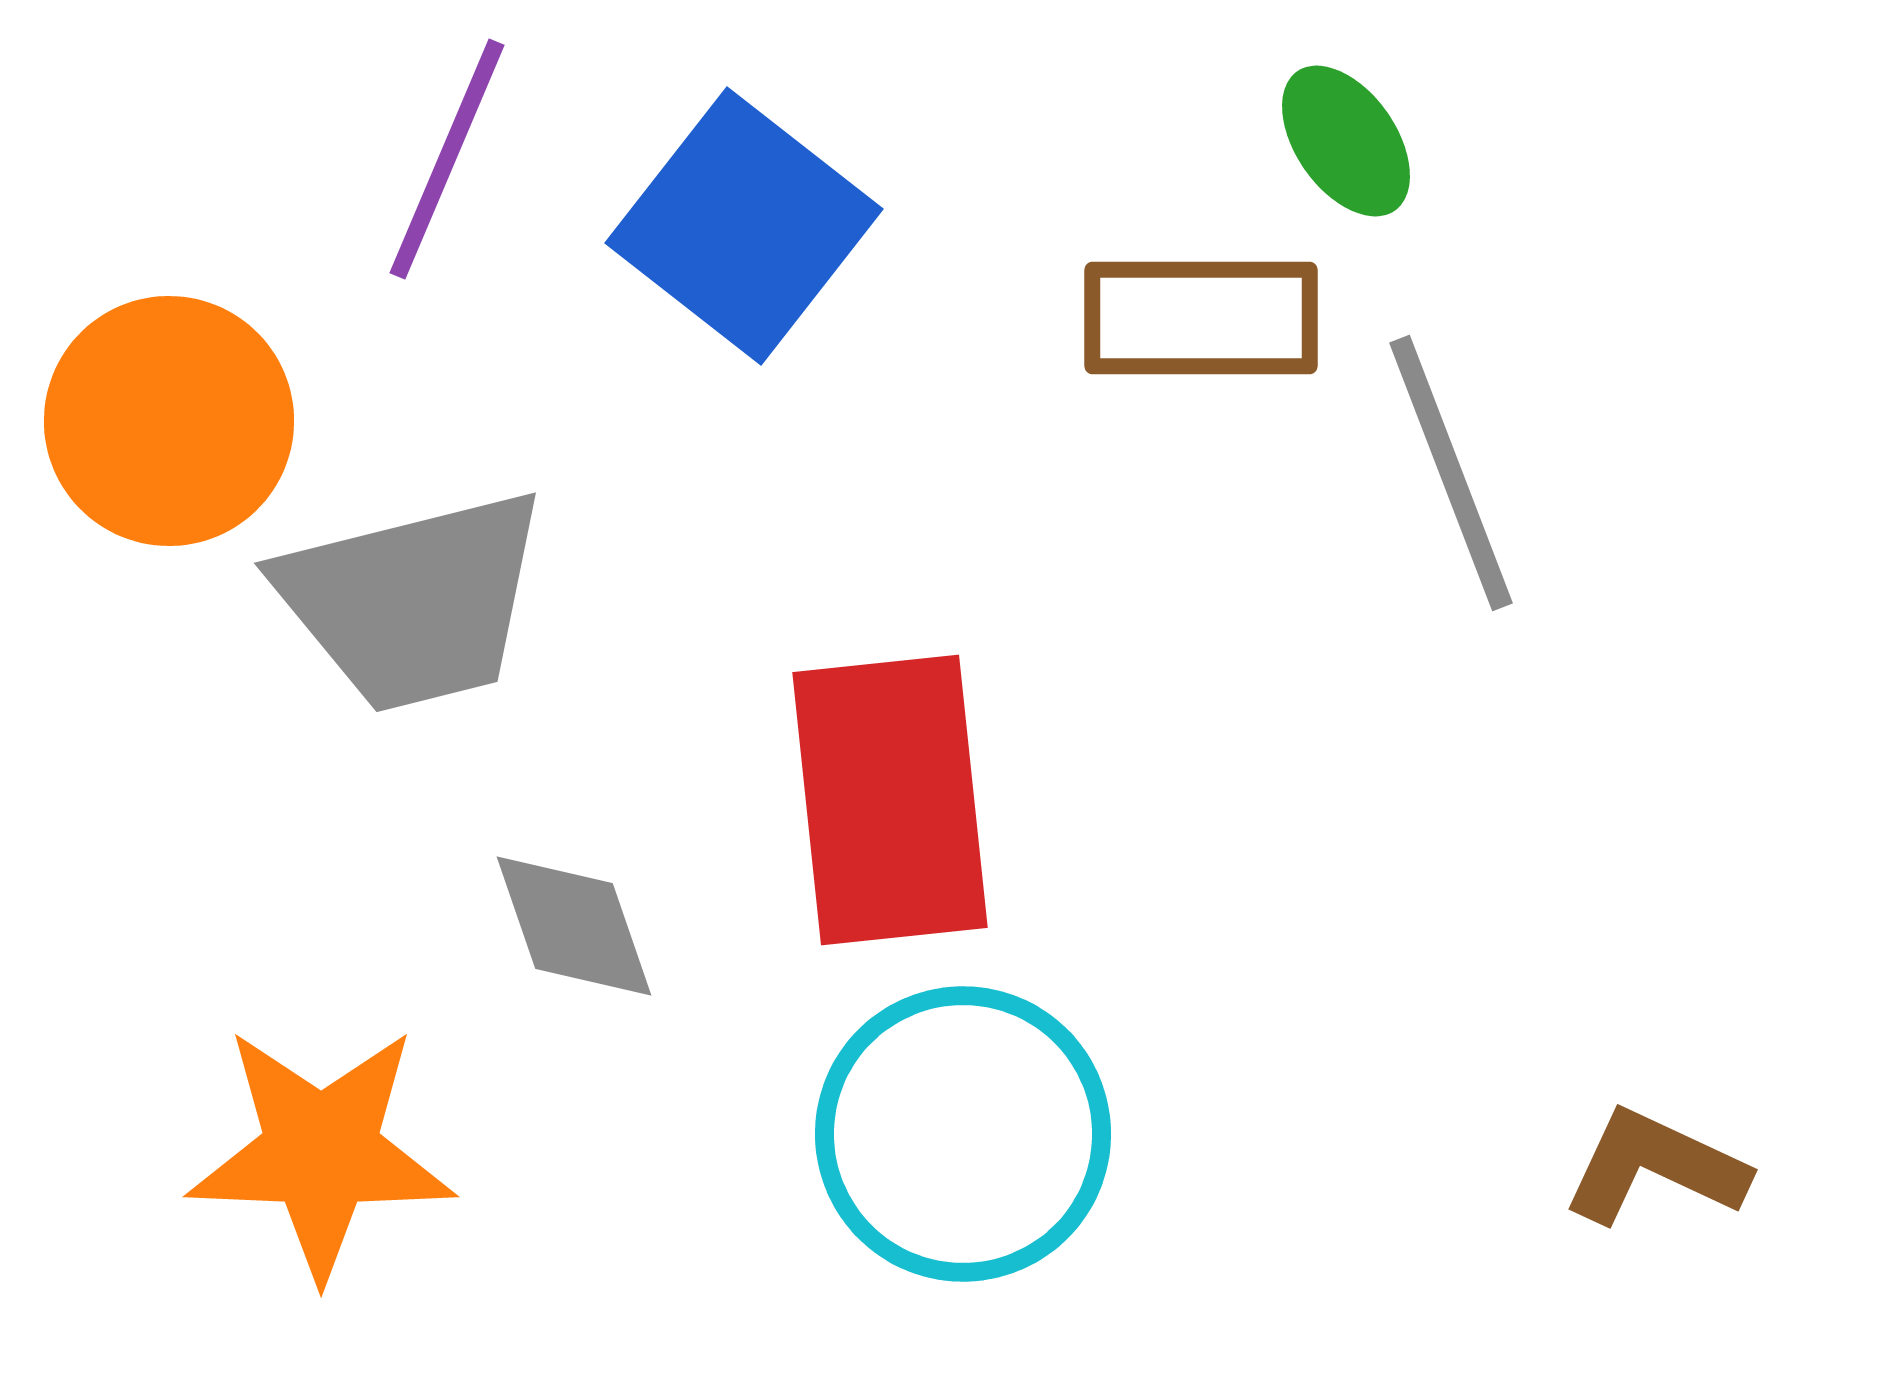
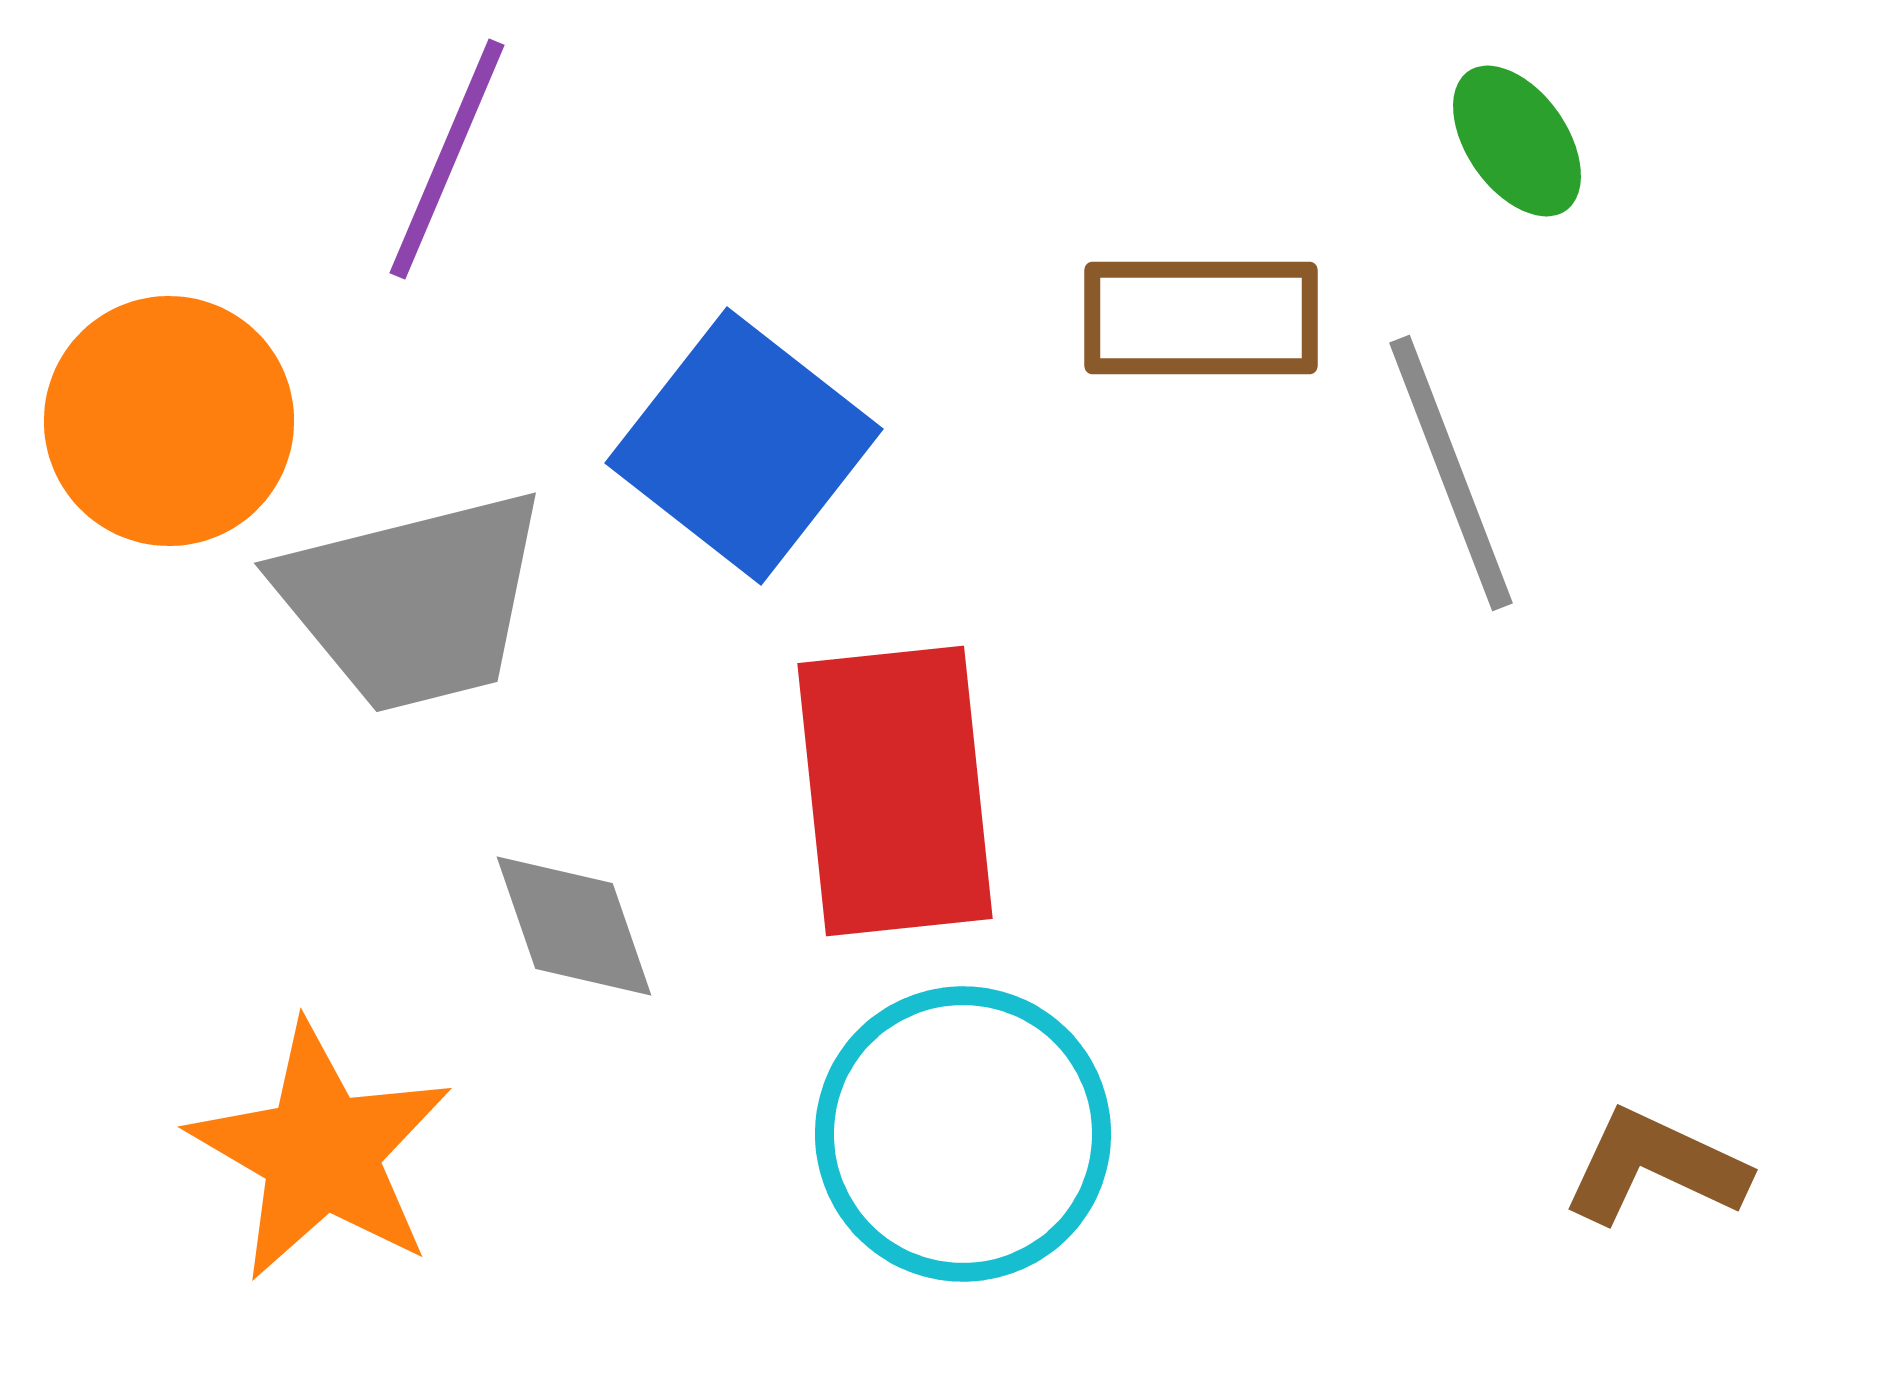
green ellipse: moved 171 px right
blue square: moved 220 px down
red rectangle: moved 5 px right, 9 px up
orange star: rotated 28 degrees clockwise
